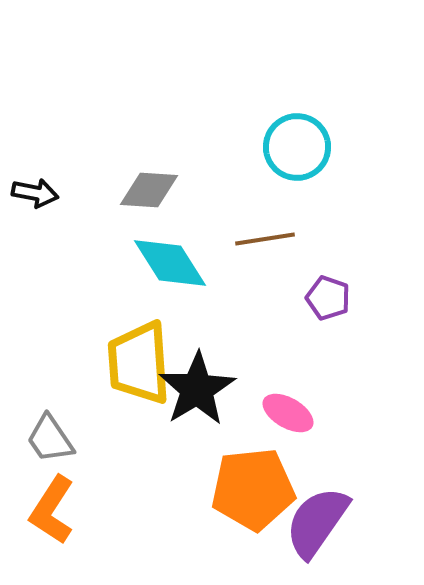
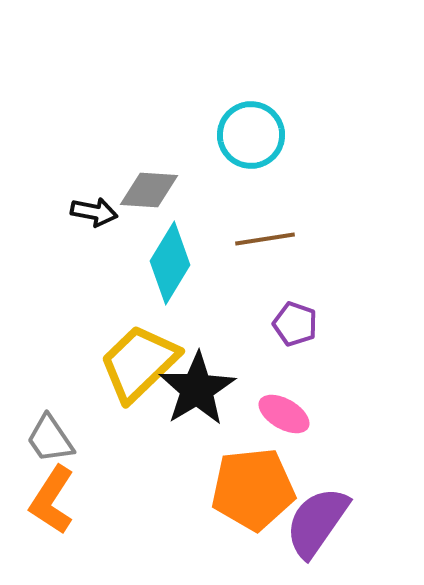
cyan circle: moved 46 px left, 12 px up
black arrow: moved 59 px right, 19 px down
cyan diamond: rotated 64 degrees clockwise
purple pentagon: moved 33 px left, 26 px down
yellow trapezoid: rotated 50 degrees clockwise
pink ellipse: moved 4 px left, 1 px down
orange L-shape: moved 10 px up
